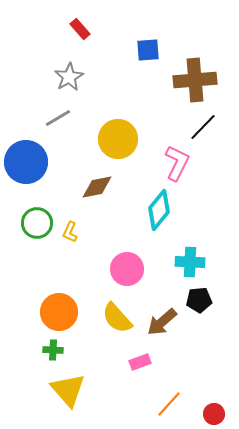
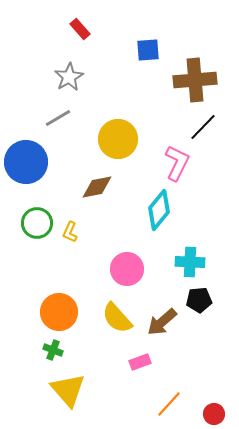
green cross: rotated 18 degrees clockwise
